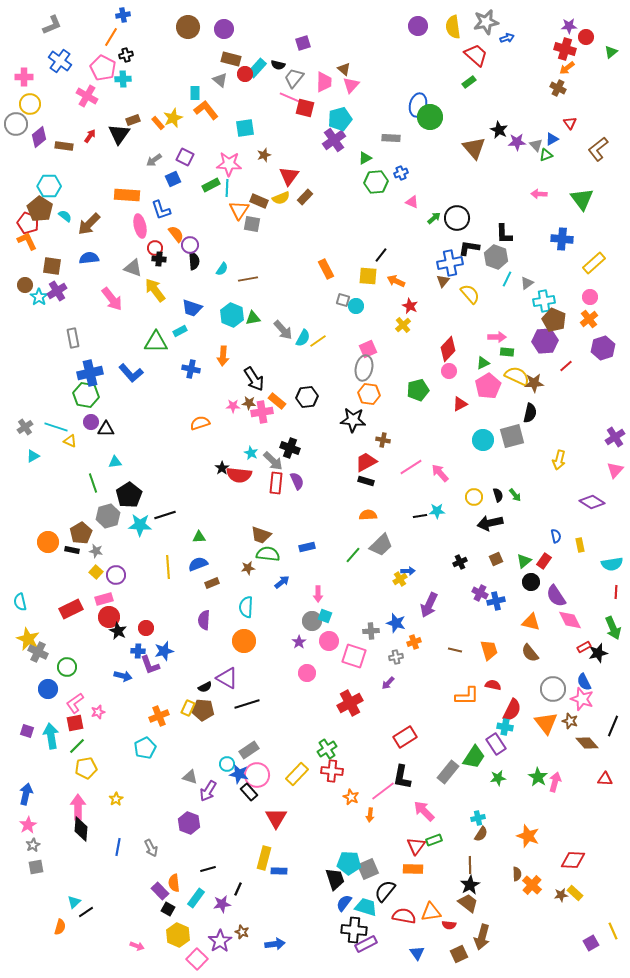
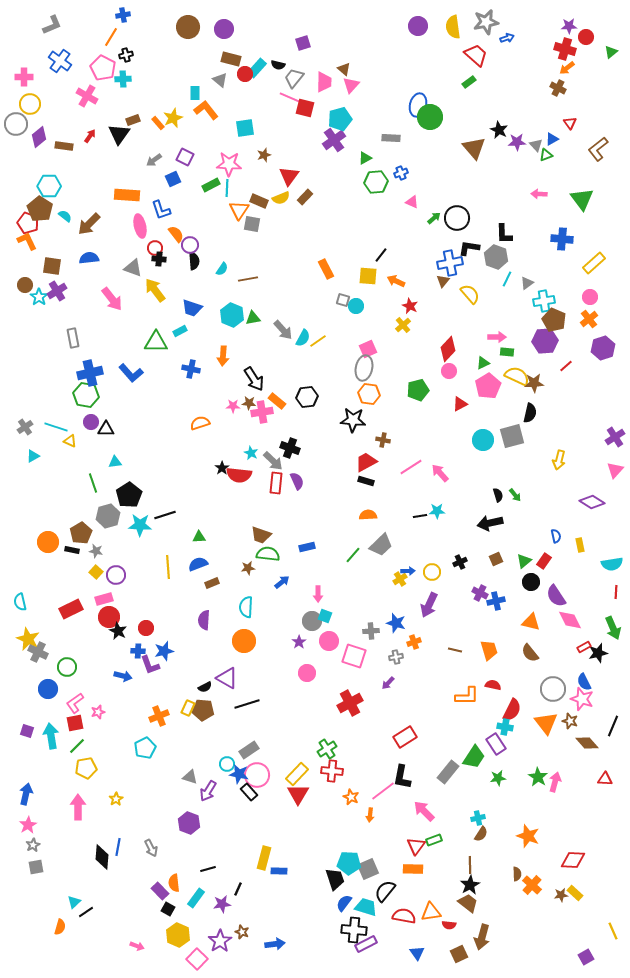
yellow circle at (474, 497): moved 42 px left, 75 px down
red triangle at (276, 818): moved 22 px right, 24 px up
black diamond at (81, 829): moved 21 px right, 28 px down
purple square at (591, 943): moved 5 px left, 14 px down
